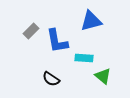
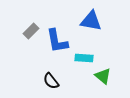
blue triangle: rotated 25 degrees clockwise
black semicircle: moved 2 px down; rotated 18 degrees clockwise
